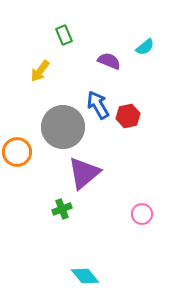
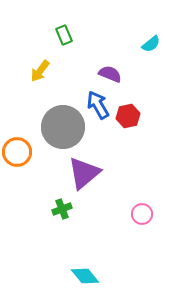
cyan semicircle: moved 6 px right, 3 px up
purple semicircle: moved 1 px right, 13 px down
